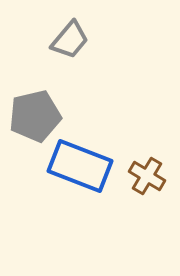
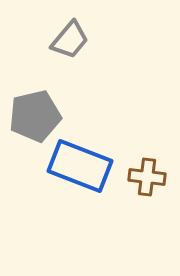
brown cross: moved 1 px down; rotated 24 degrees counterclockwise
